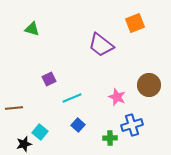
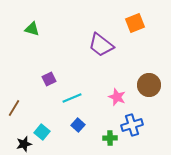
brown line: rotated 54 degrees counterclockwise
cyan square: moved 2 px right
